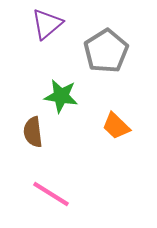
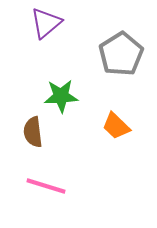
purple triangle: moved 1 px left, 1 px up
gray pentagon: moved 15 px right, 3 px down
green star: rotated 12 degrees counterclockwise
pink line: moved 5 px left, 8 px up; rotated 15 degrees counterclockwise
